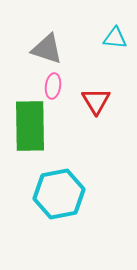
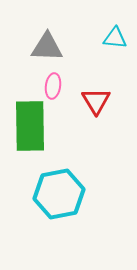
gray triangle: moved 2 px up; rotated 16 degrees counterclockwise
